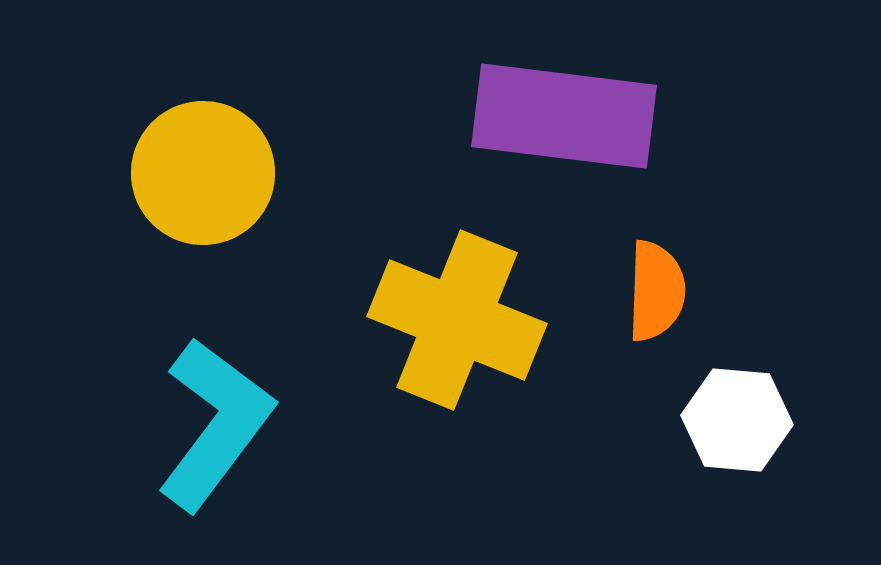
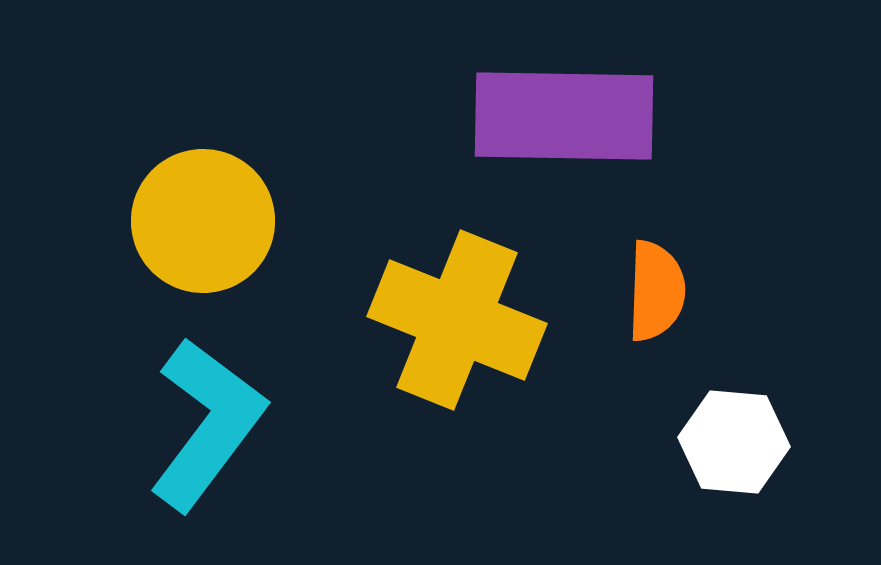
purple rectangle: rotated 6 degrees counterclockwise
yellow circle: moved 48 px down
white hexagon: moved 3 px left, 22 px down
cyan L-shape: moved 8 px left
